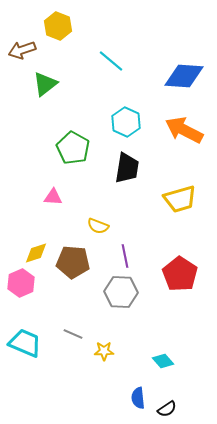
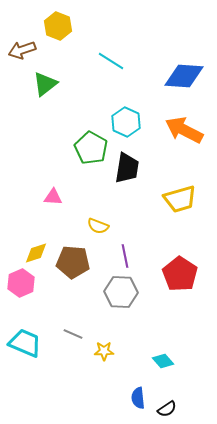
cyan line: rotated 8 degrees counterclockwise
green pentagon: moved 18 px right
